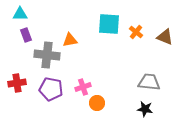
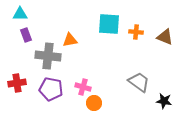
orange cross: rotated 32 degrees counterclockwise
gray cross: moved 1 px right, 1 px down
gray trapezoid: moved 10 px left; rotated 30 degrees clockwise
pink cross: rotated 35 degrees clockwise
orange circle: moved 3 px left
black star: moved 19 px right, 8 px up
